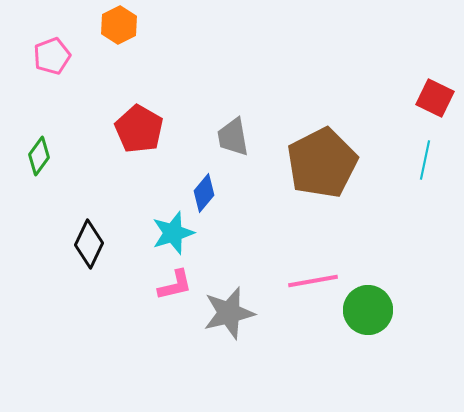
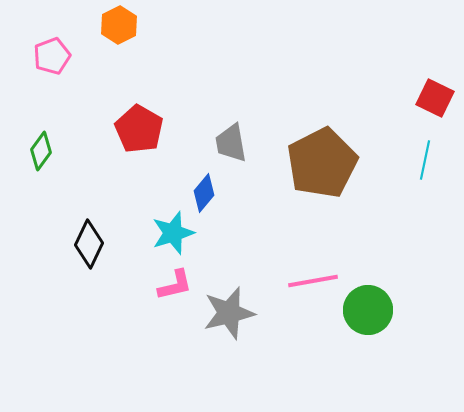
gray trapezoid: moved 2 px left, 6 px down
green diamond: moved 2 px right, 5 px up
